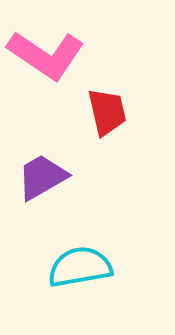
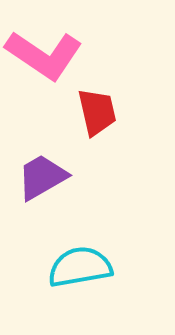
pink L-shape: moved 2 px left
red trapezoid: moved 10 px left
